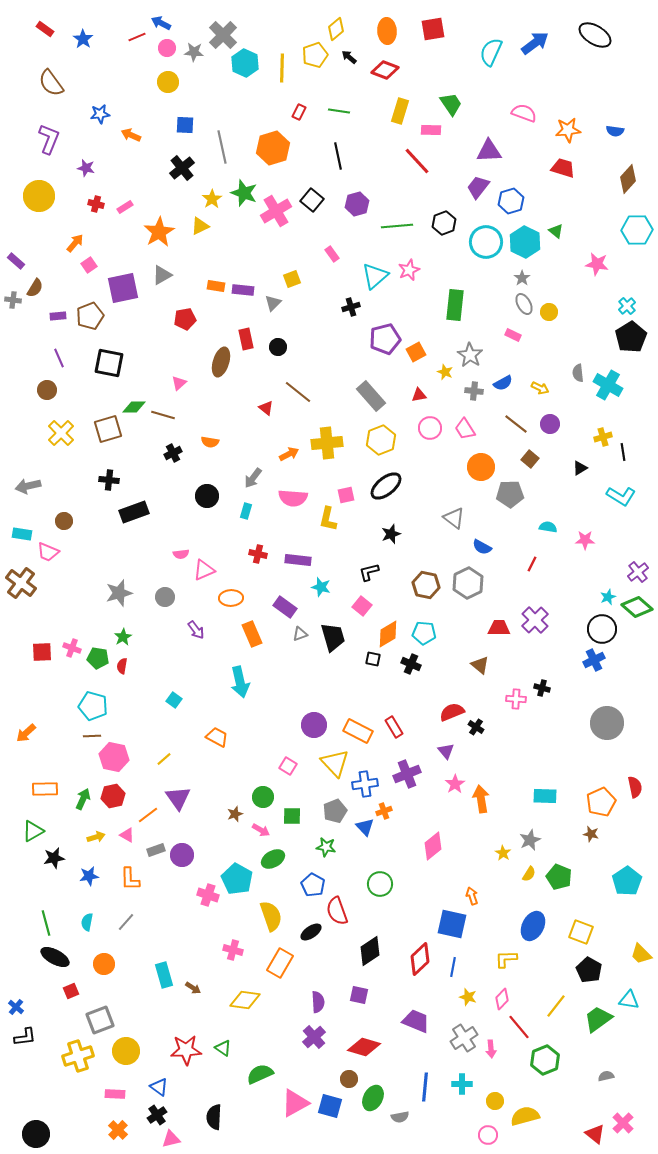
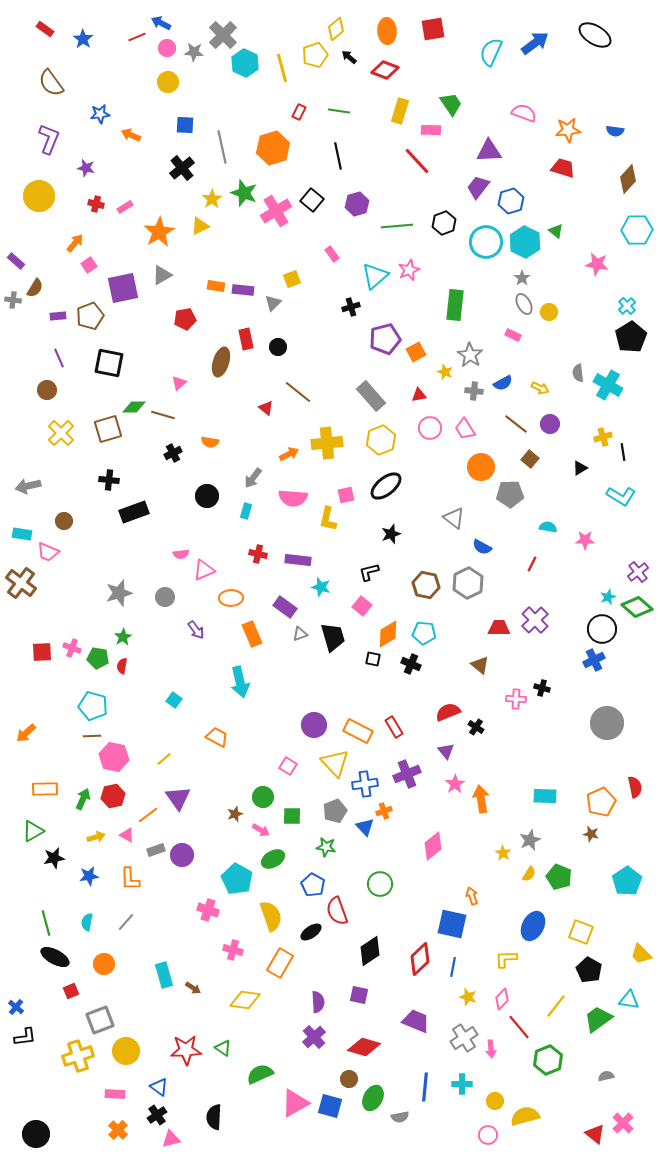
yellow line at (282, 68): rotated 16 degrees counterclockwise
red semicircle at (452, 712): moved 4 px left
pink cross at (208, 895): moved 15 px down
green hexagon at (545, 1060): moved 3 px right
